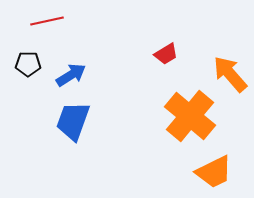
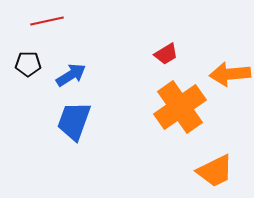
orange arrow: rotated 54 degrees counterclockwise
orange cross: moved 10 px left, 9 px up; rotated 15 degrees clockwise
blue trapezoid: moved 1 px right
orange trapezoid: moved 1 px right, 1 px up
